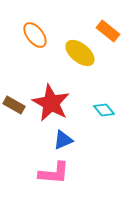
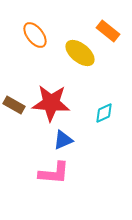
red star: rotated 24 degrees counterclockwise
cyan diamond: moved 3 px down; rotated 75 degrees counterclockwise
